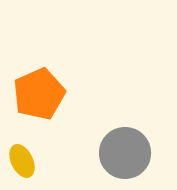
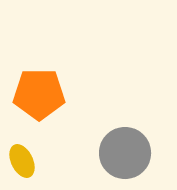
orange pentagon: rotated 24 degrees clockwise
